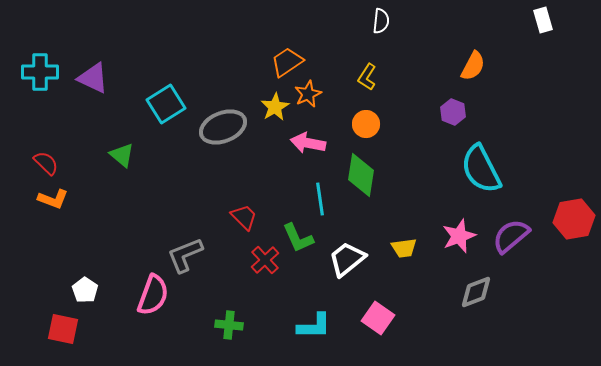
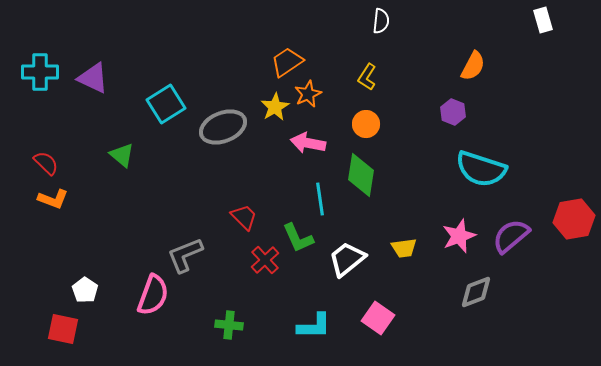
cyan semicircle: rotated 45 degrees counterclockwise
